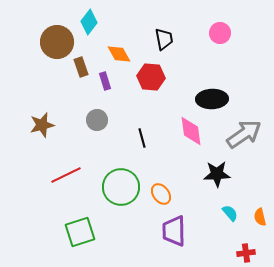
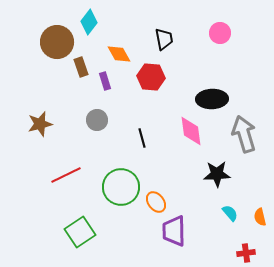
brown star: moved 2 px left, 1 px up
gray arrow: rotated 72 degrees counterclockwise
orange ellipse: moved 5 px left, 8 px down
green square: rotated 16 degrees counterclockwise
